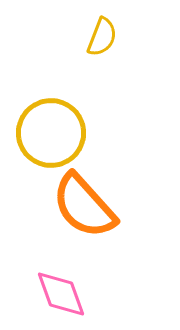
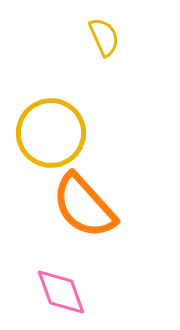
yellow semicircle: moved 2 px right; rotated 45 degrees counterclockwise
pink diamond: moved 2 px up
